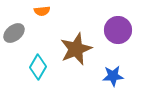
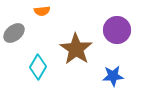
purple circle: moved 1 px left
brown star: rotated 16 degrees counterclockwise
